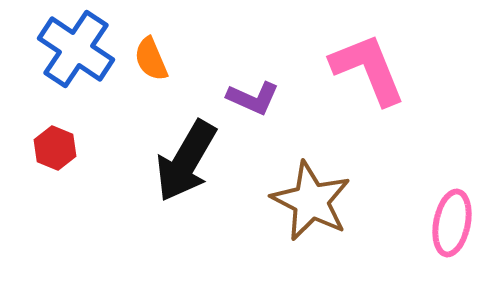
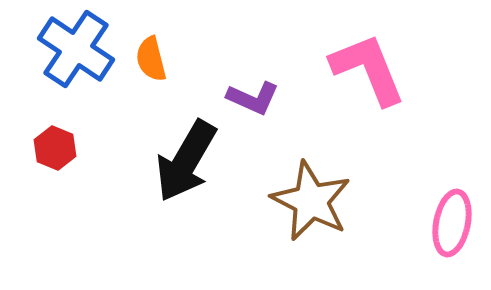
orange semicircle: rotated 9 degrees clockwise
